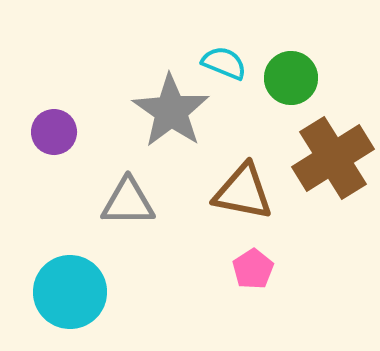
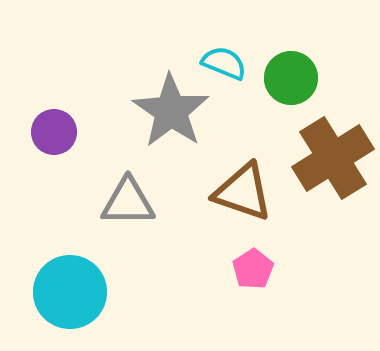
brown triangle: rotated 8 degrees clockwise
